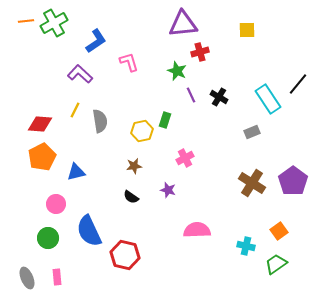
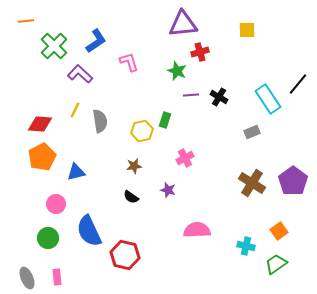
green cross: moved 23 px down; rotated 16 degrees counterclockwise
purple line: rotated 70 degrees counterclockwise
